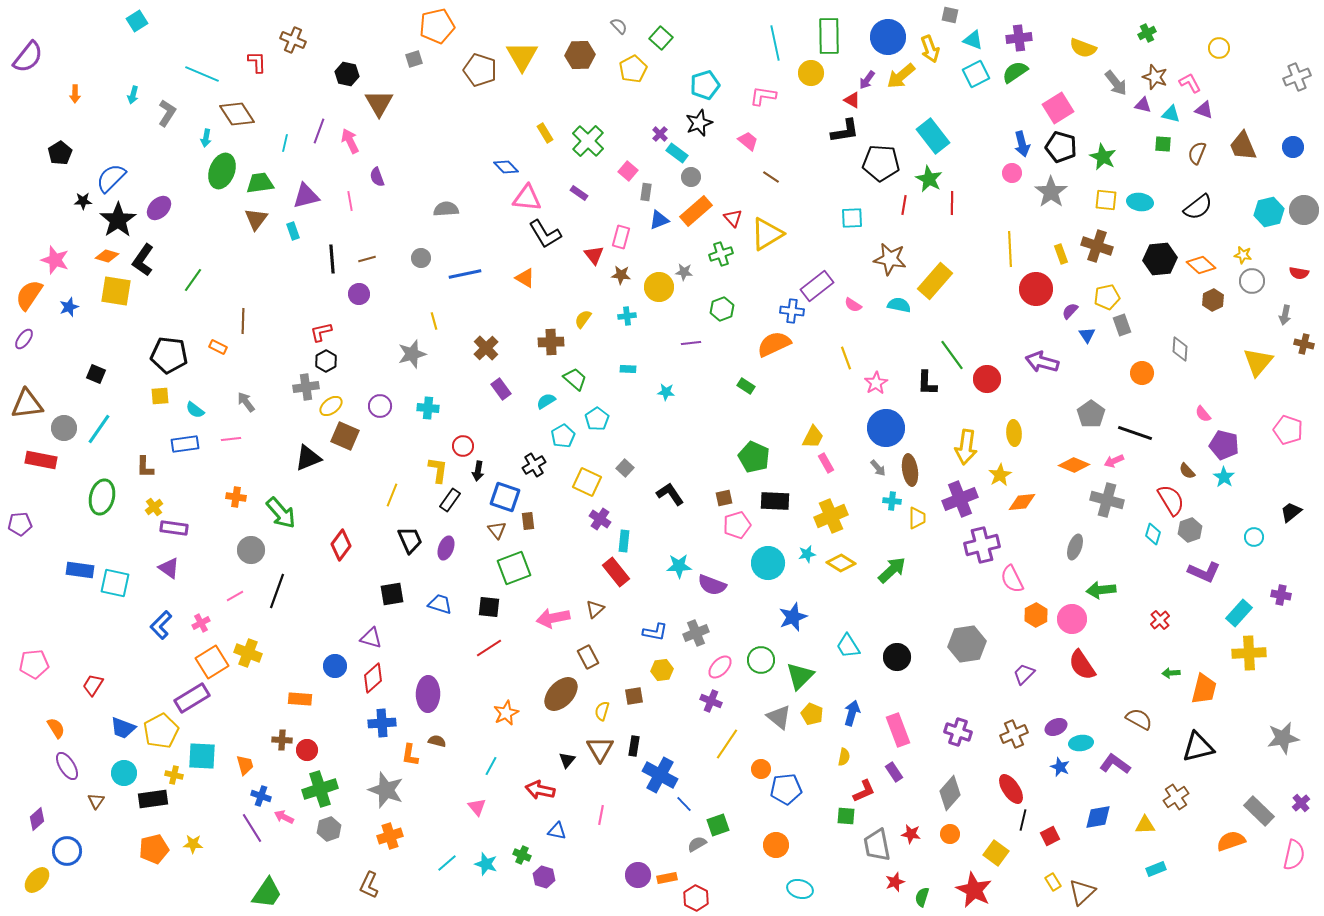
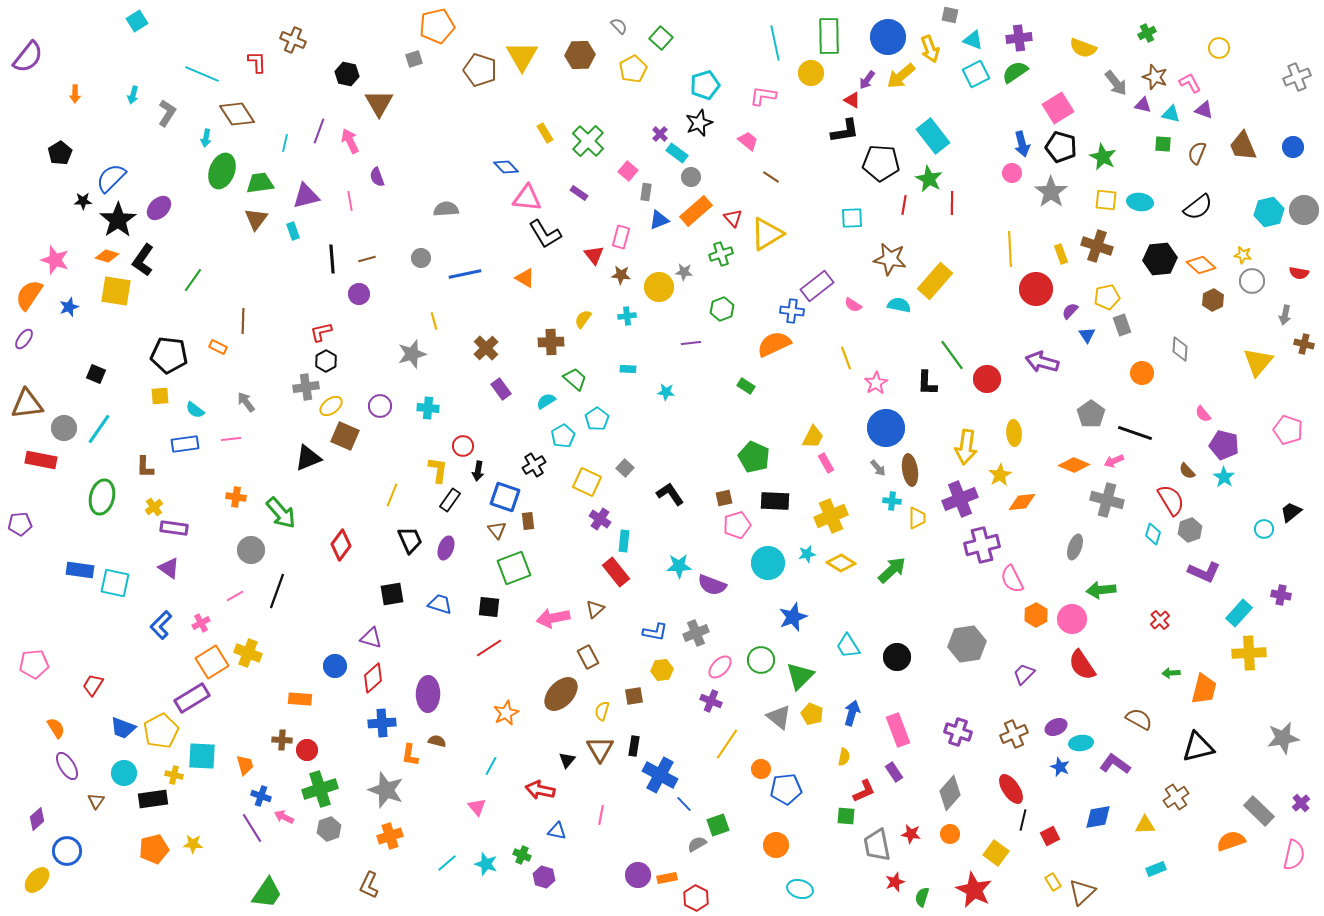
cyan circle at (1254, 537): moved 10 px right, 8 px up
